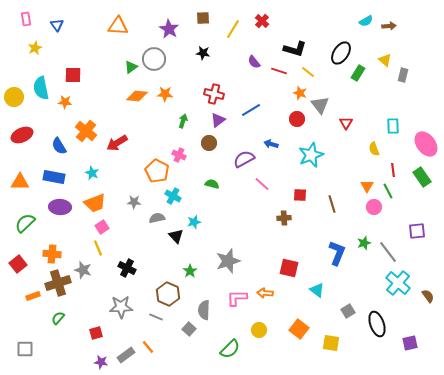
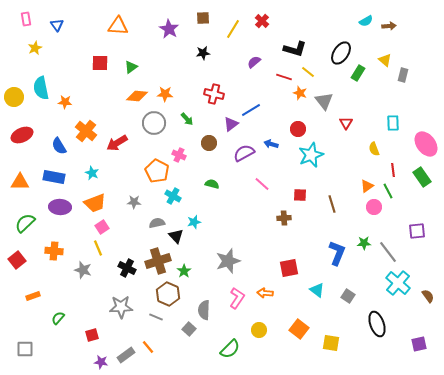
black star at (203, 53): rotated 16 degrees counterclockwise
gray circle at (154, 59): moved 64 px down
purple semicircle at (254, 62): rotated 88 degrees clockwise
red line at (279, 71): moved 5 px right, 6 px down
red square at (73, 75): moved 27 px right, 12 px up
gray triangle at (320, 105): moved 4 px right, 4 px up
red circle at (297, 119): moved 1 px right, 10 px down
purple triangle at (218, 120): moved 13 px right, 4 px down
green arrow at (183, 121): moved 4 px right, 2 px up; rotated 120 degrees clockwise
cyan rectangle at (393, 126): moved 3 px up
purple semicircle at (244, 159): moved 6 px up
orange triangle at (367, 186): rotated 24 degrees clockwise
gray semicircle at (157, 218): moved 5 px down
green star at (364, 243): rotated 16 degrees clockwise
orange cross at (52, 254): moved 2 px right, 3 px up
red square at (18, 264): moved 1 px left, 4 px up
red square at (289, 268): rotated 24 degrees counterclockwise
green star at (190, 271): moved 6 px left
brown cross at (58, 283): moved 100 px right, 22 px up
pink L-shape at (237, 298): rotated 125 degrees clockwise
gray square at (348, 311): moved 15 px up; rotated 24 degrees counterclockwise
red square at (96, 333): moved 4 px left, 2 px down
purple square at (410, 343): moved 9 px right, 1 px down
